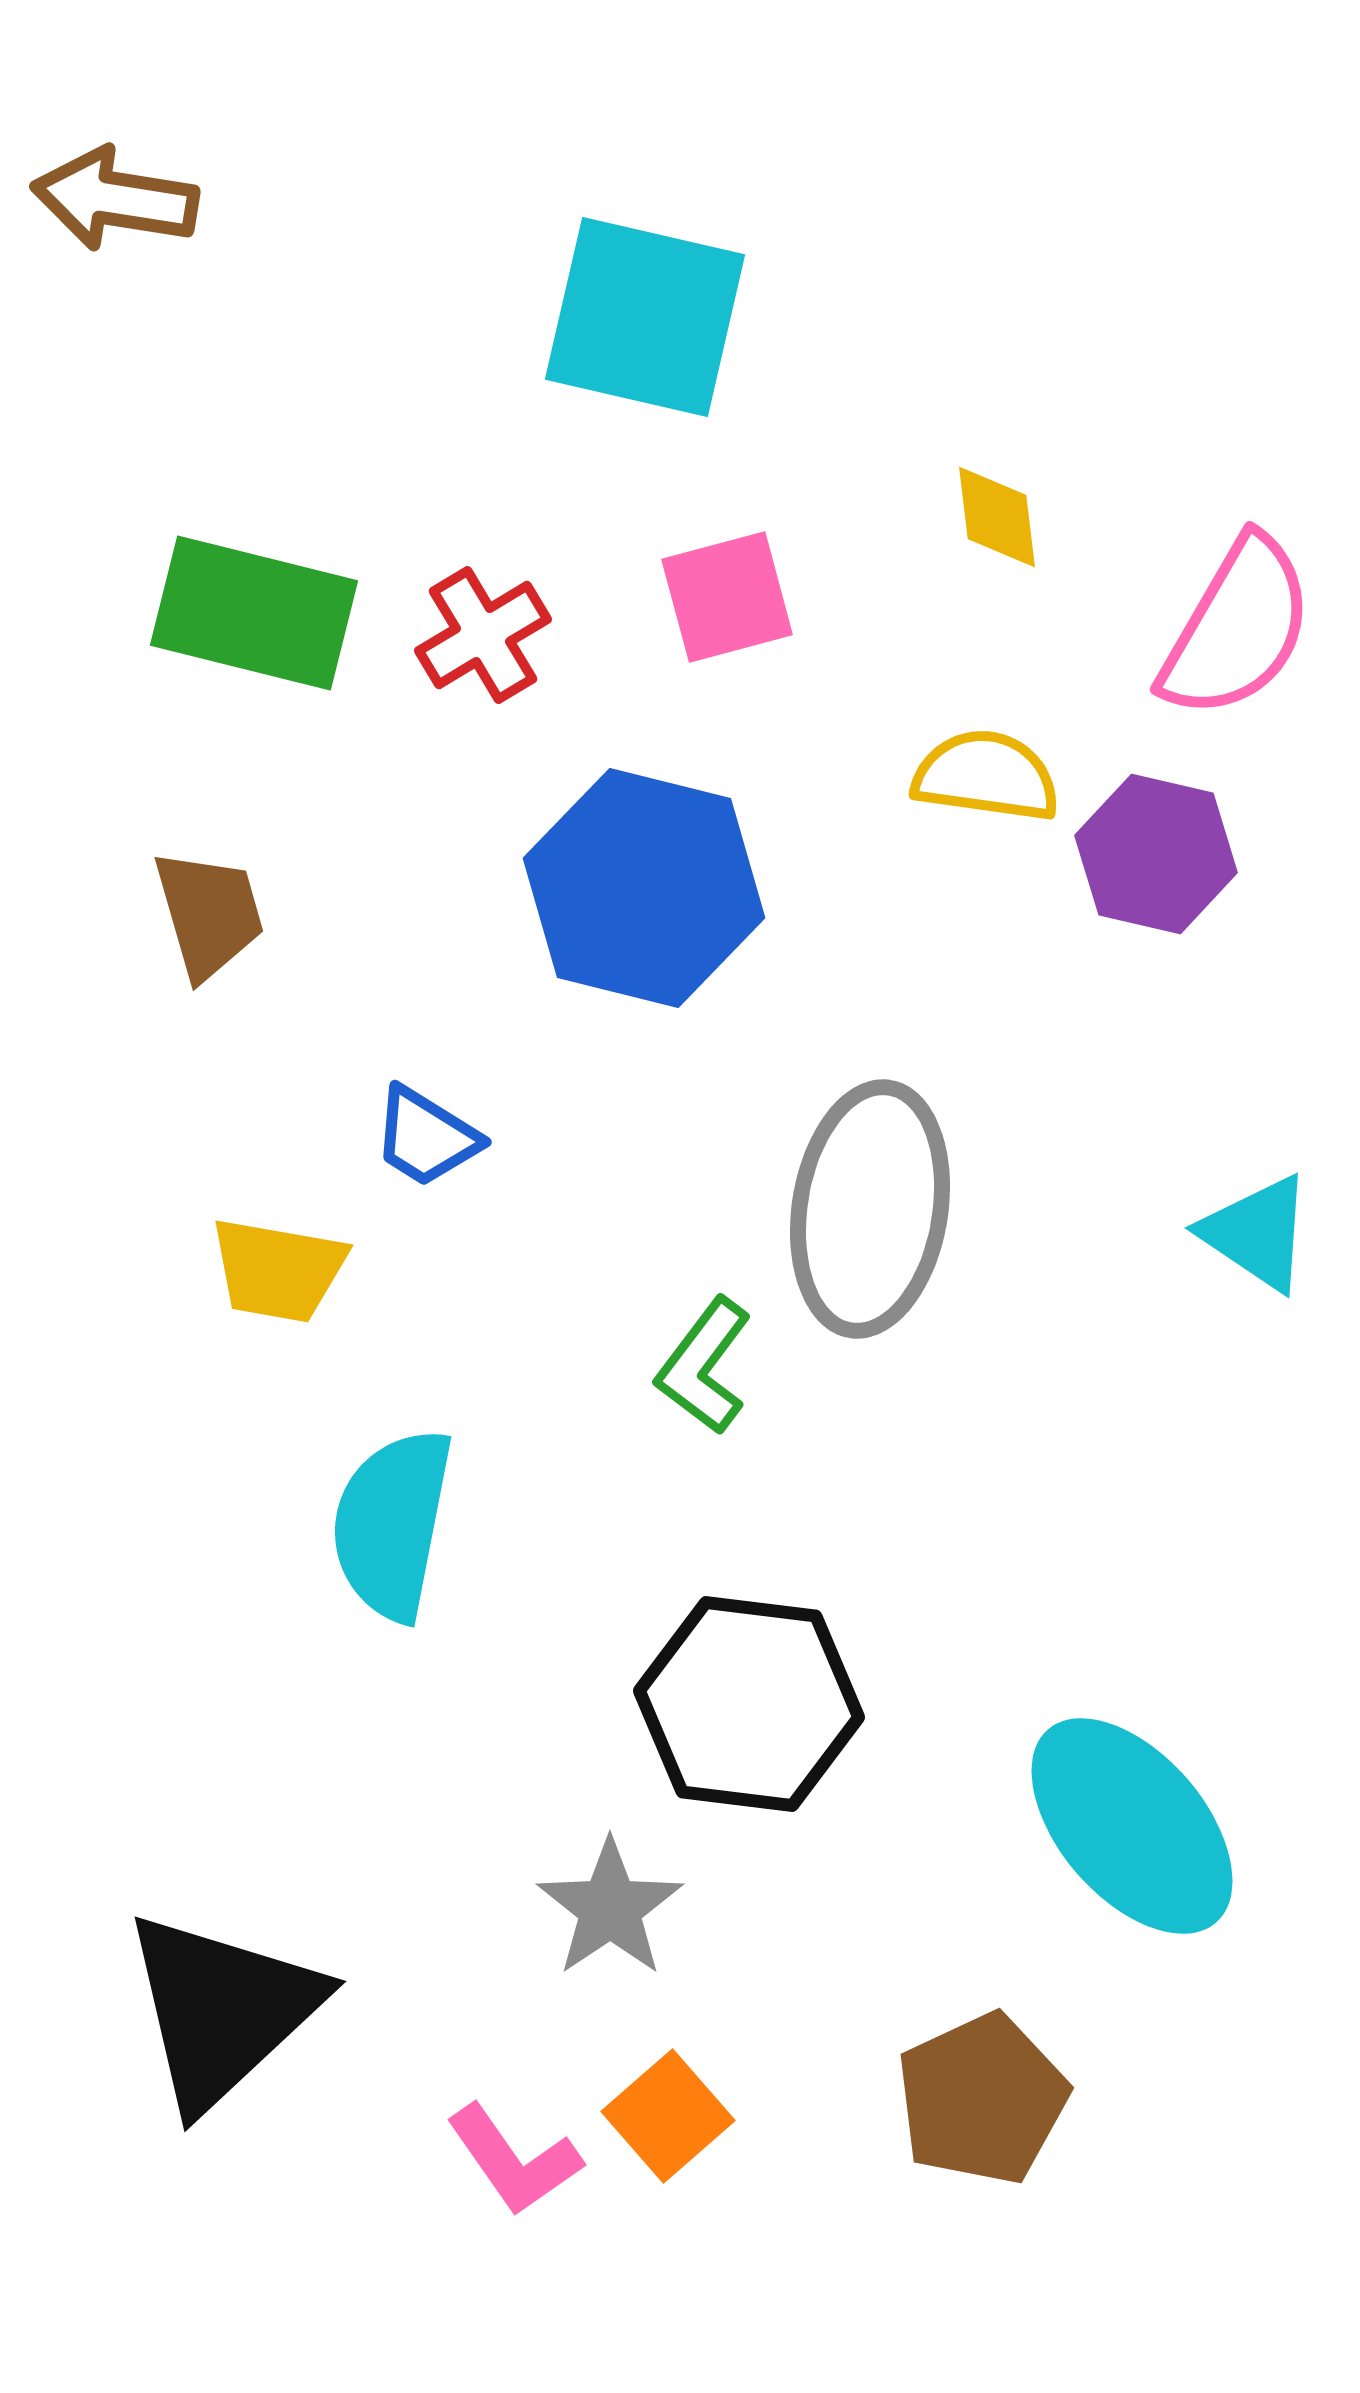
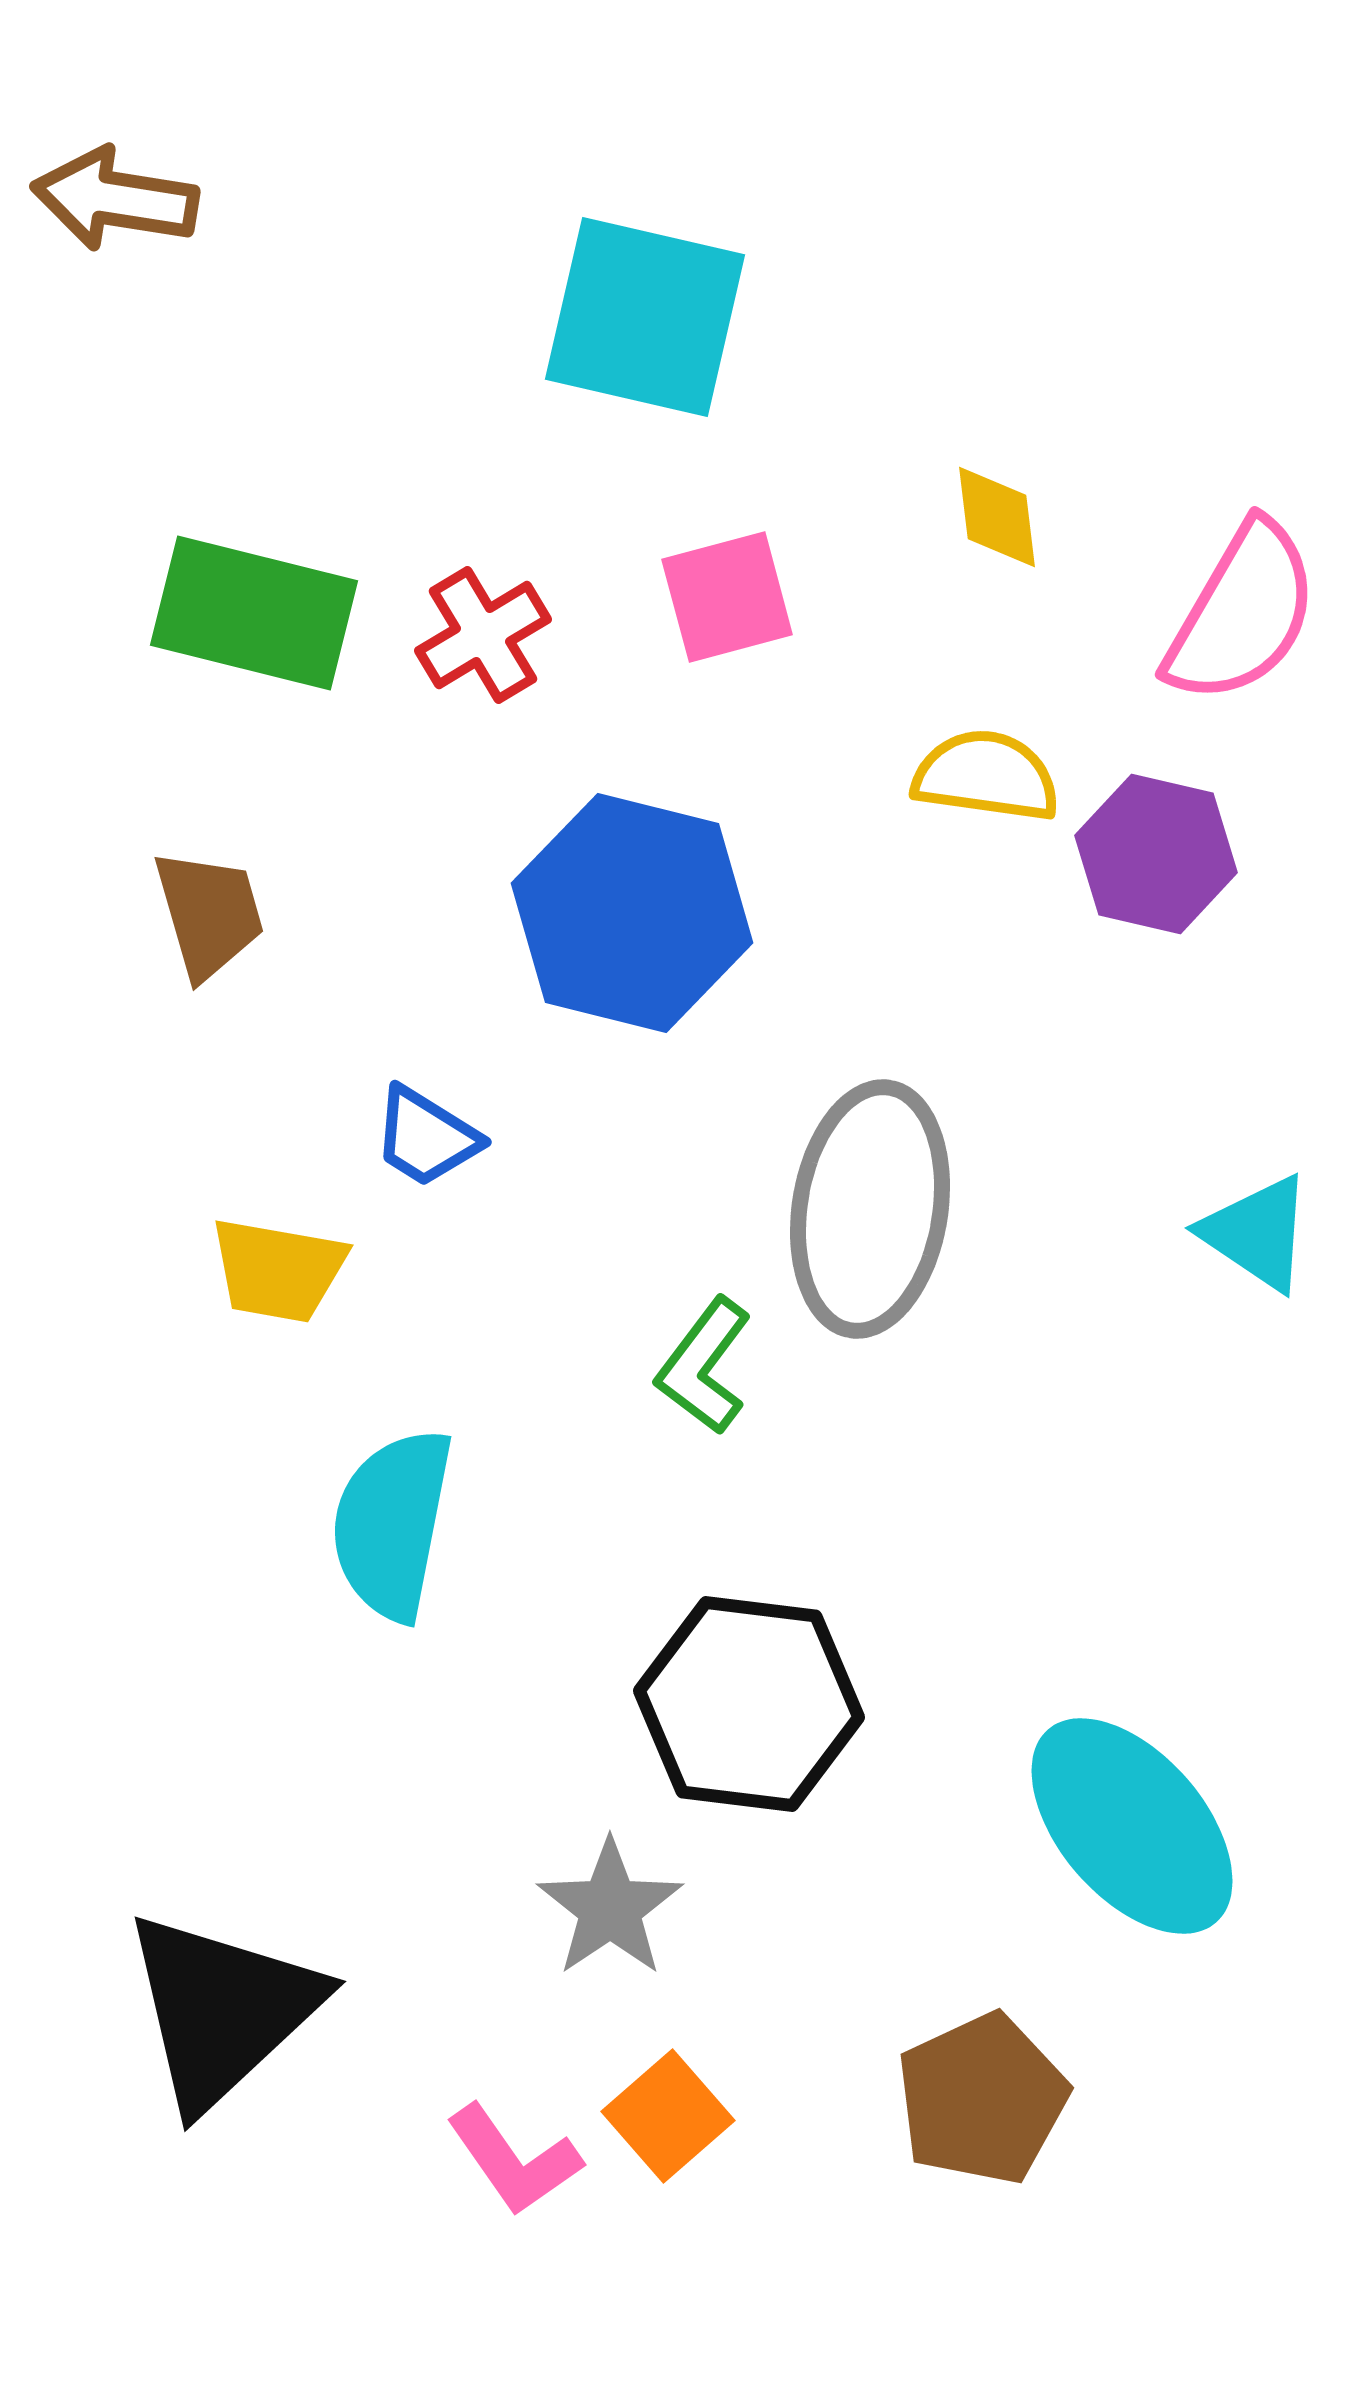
pink semicircle: moved 5 px right, 15 px up
blue hexagon: moved 12 px left, 25 px down
